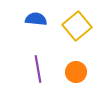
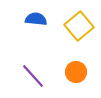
yellow square: moved 2 px right
purple line: moved 5 px left, 7 px down; rotated 32 degrees counterclockwise
